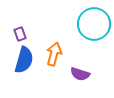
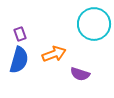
orange arrow: rotated 55 degrees clockwise
blue semicircle: moved 5 px left
